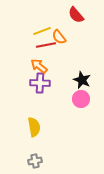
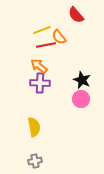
yellow line: moved 1 px up
